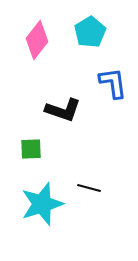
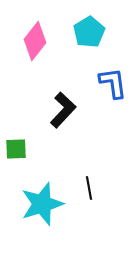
cyan pentagon: moved 1 px left
pink diamond: moved 2 px left, 1 px down
black L-shape: rotated 66 degrees counterclockwise
green square: moved 15 px left
black line: rotated 65 degrees clockwise
